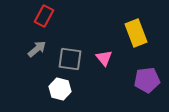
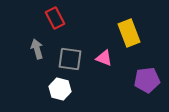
red rectangle: moved 11 px right, 2 px down; rotated 55 degrees counterclockwise
yellow rectangle: moved 7 px left
gray arrow: rotated 66 degrees counterclockwise
pink triangle: rotated 30 degrees counterclockwise
